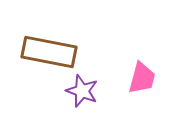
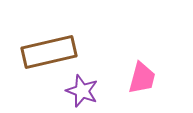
brown rectangle: rotated 24 degrees counterclockwise
